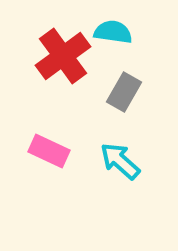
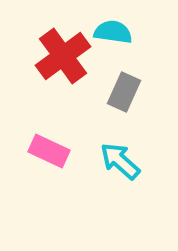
gray rectangle: rotated 6 degrees counterclockwise
